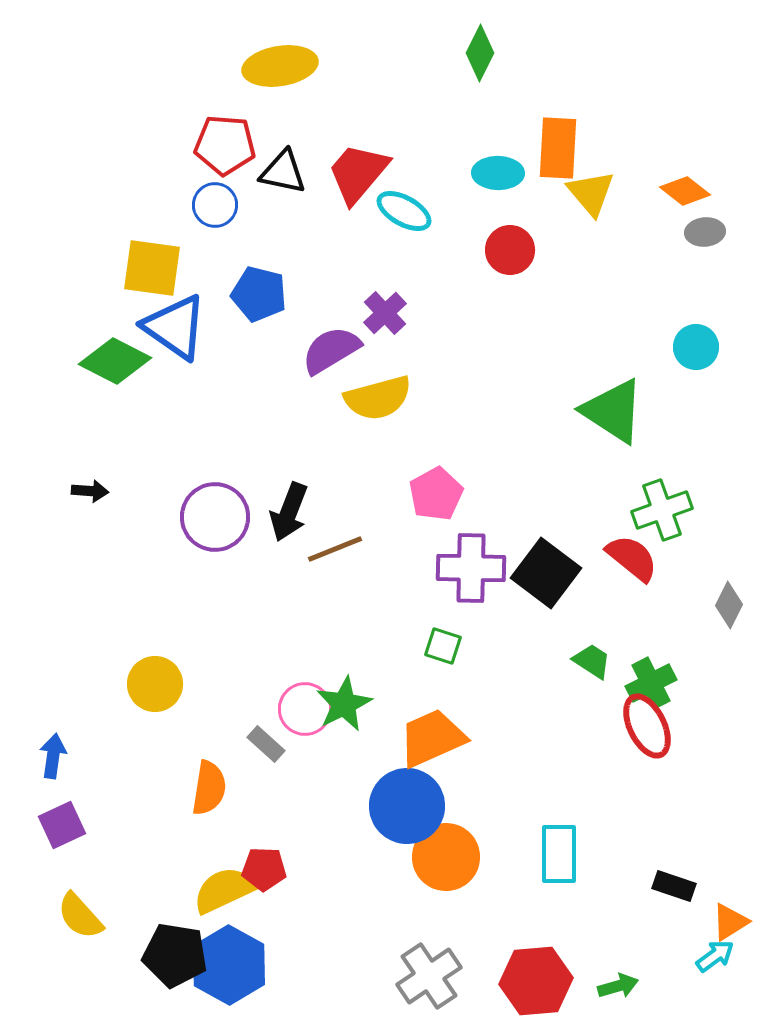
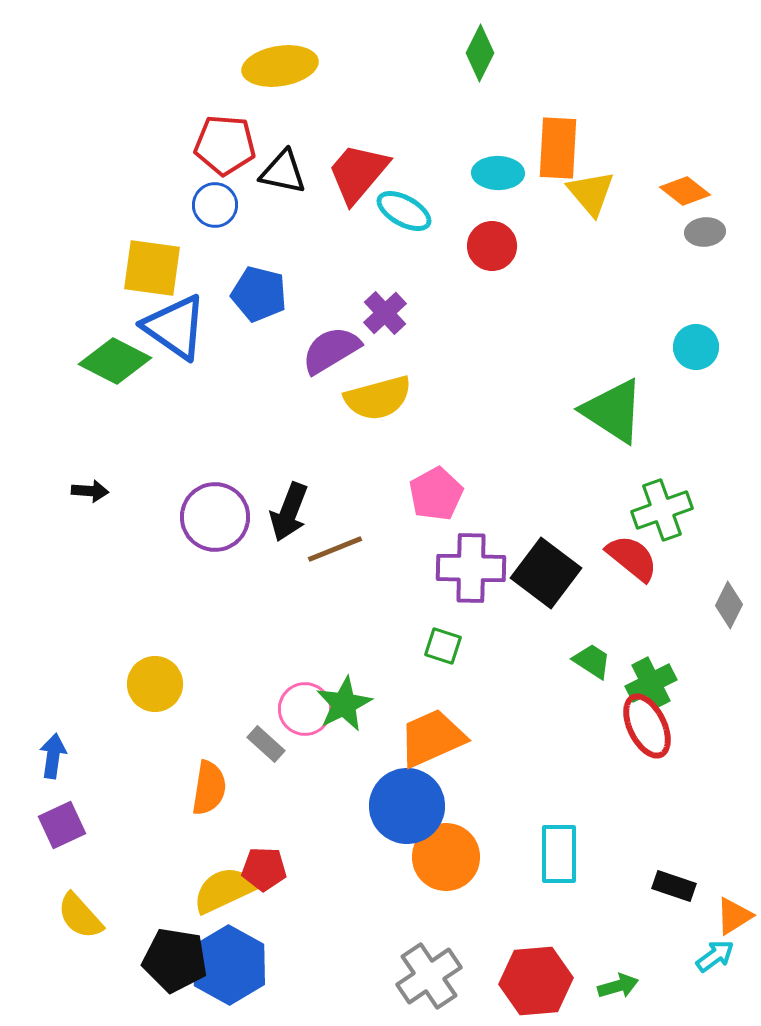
red circle at (510, 250): moved 18 px left, 4 px up
orange triangle at (730, 922): moved 4 px right, 6 px up
black pentagon at (175, 955): moved 5 px down
